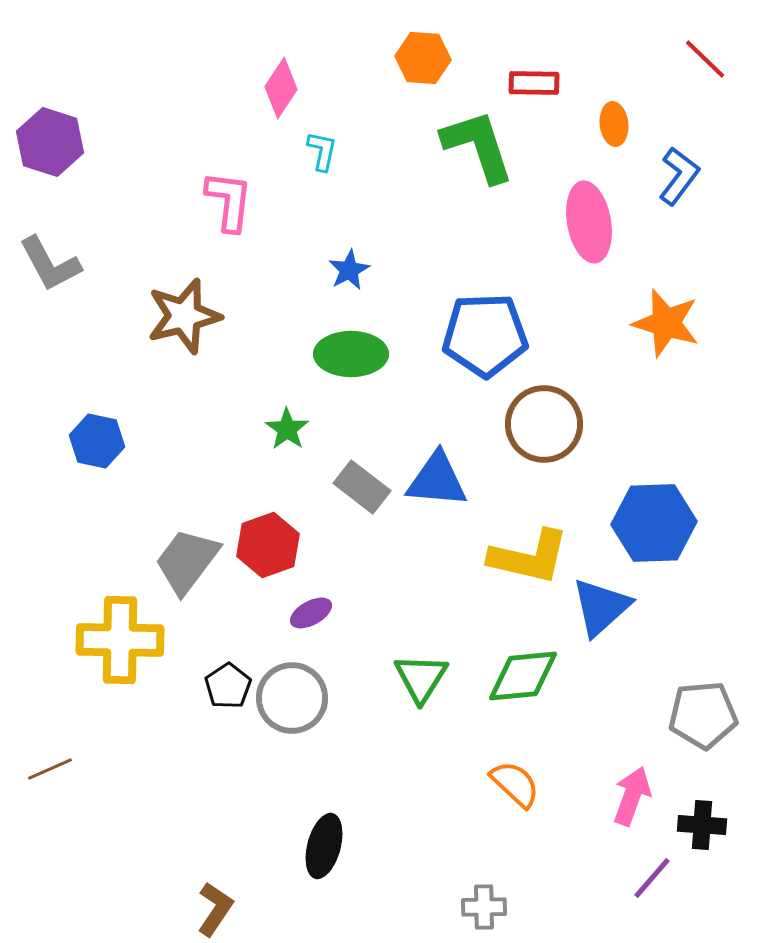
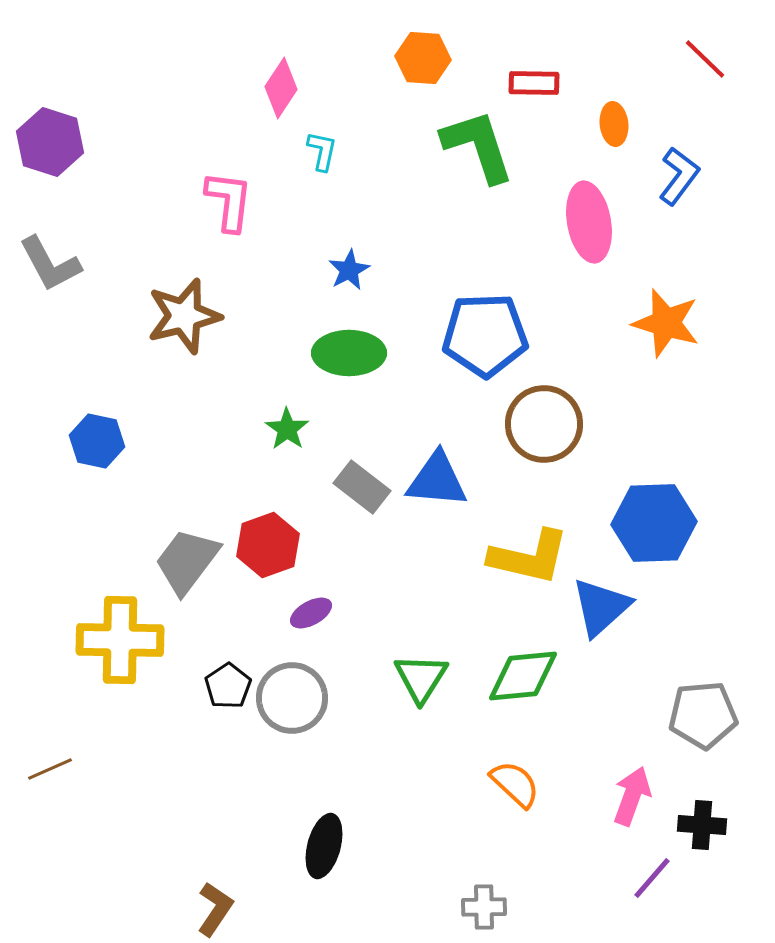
green ellipse at (351, 354): moved 2 px left, 1 px up
